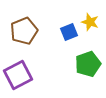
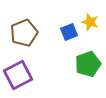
brown pentagon: moved 2 px down
